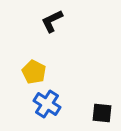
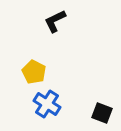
black L-shape: moved 3 px right
black square: rotated 15 degrees clockwise
